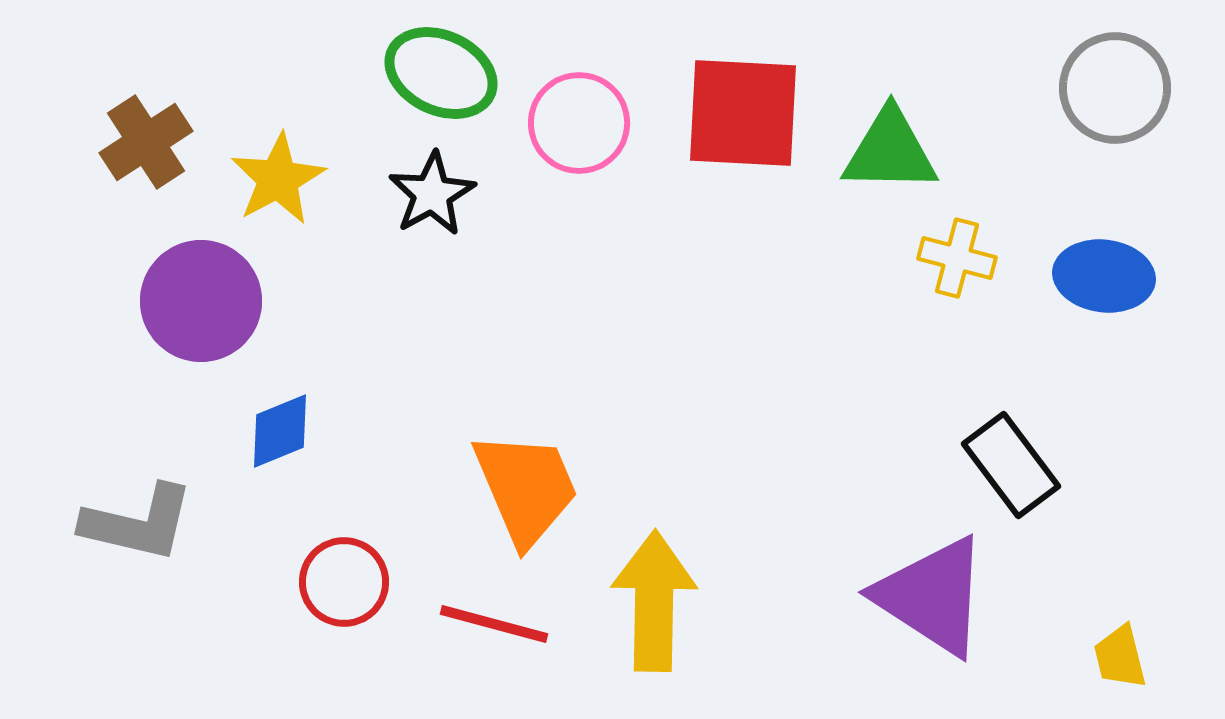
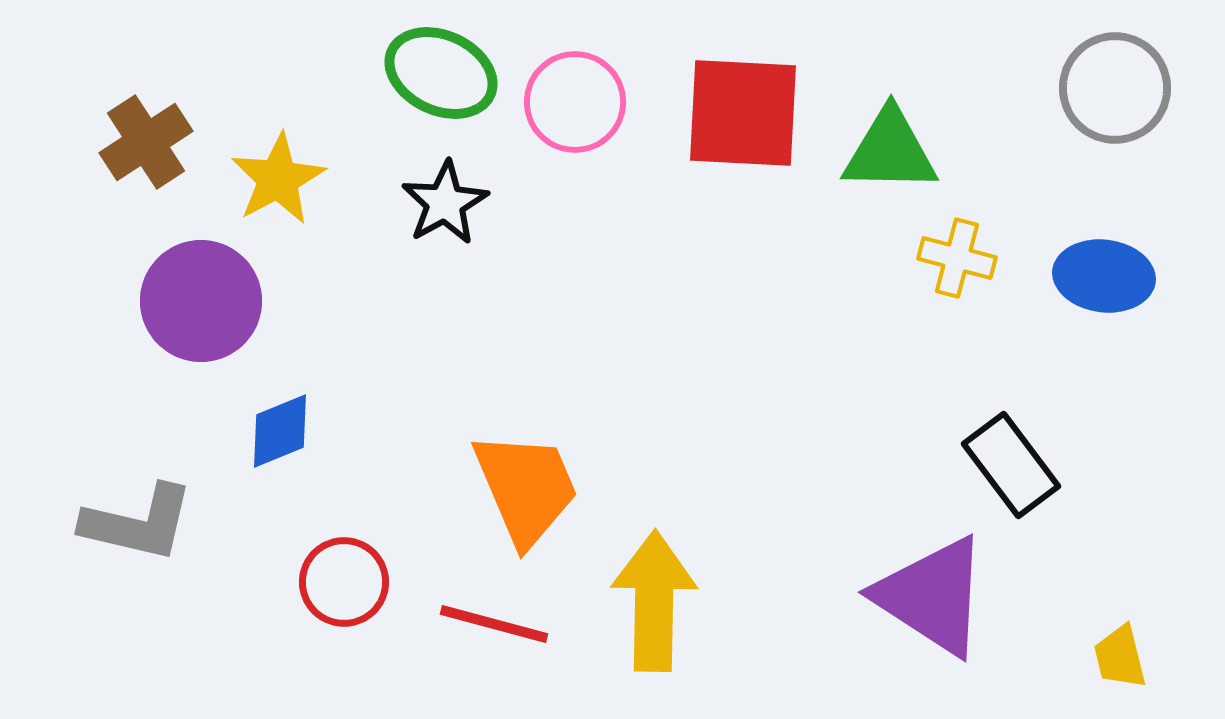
pink circle: moved 4 px left, 21 px up
black star: moved 13 px right, 9 px down
